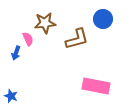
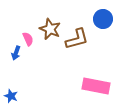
brown star: moved 5 px right, 6 px down; rotated 30 degrees clockwise
